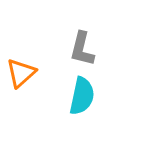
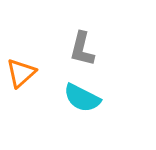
cyan semicircle: moved 2 px down; rotated 105 degrees clockwise
